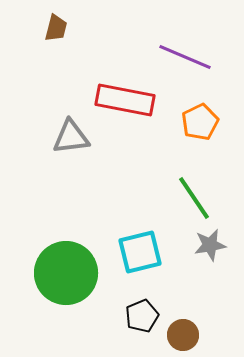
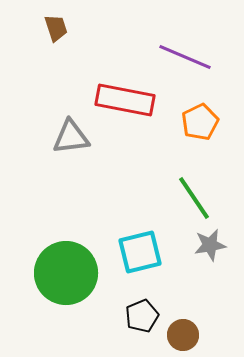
brown trapezoid: rotated 32 degrees counterclockwise
